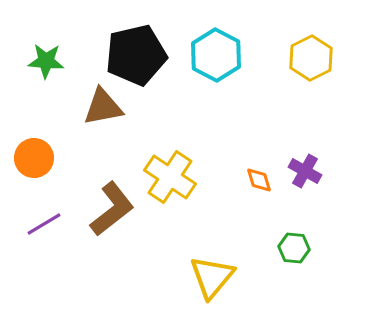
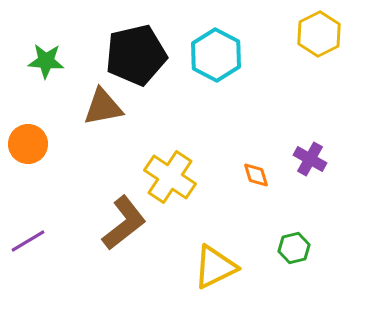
yellow hexagon: moved 8 px right, 24 px up
orange circle: moved 6 px left, 14 px up
purple cross: moved 5 px right, 12 px up
orange diamond: moved 3 px left, 5 px up
brown L-shape: moved 12 px right, 14 px down
purple line: moved 16 px left, 17 px down
green hexagon: rotated 20 degrees counterclockwise
yellow triangle: moved 3 px right, 10 px up; rotated 24 degrees clockwise
